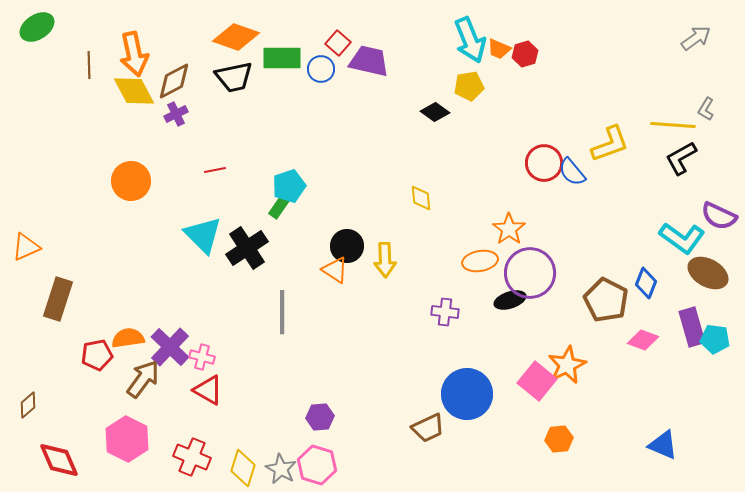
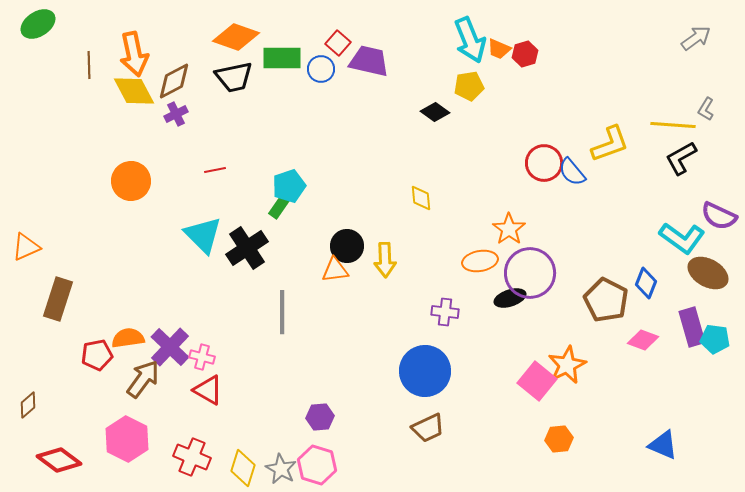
green ellipse at (37, 27): moved 1 px right, 3 px up
orange triangle at (335, 270): rotated 40 degrees counterclockwise
black ellipse at (510, 300): moved 2 px up
blue circle at (467, 394): moved 42 px left, 23 px up
red diamond at (59, 460): rotated 30 degrees counterclockwise
